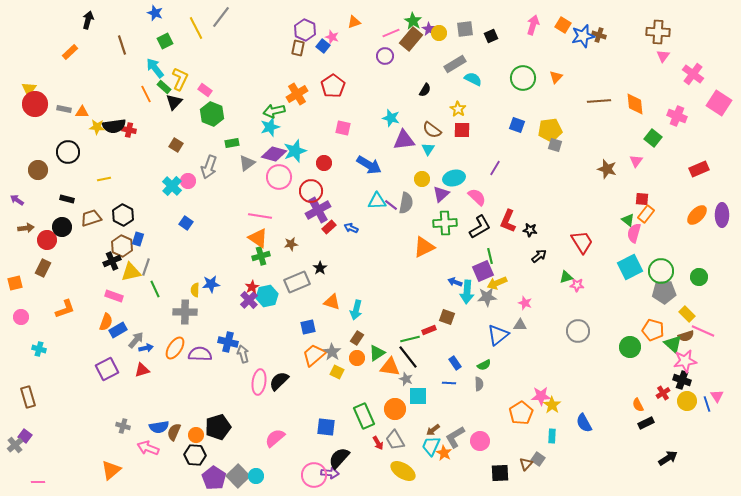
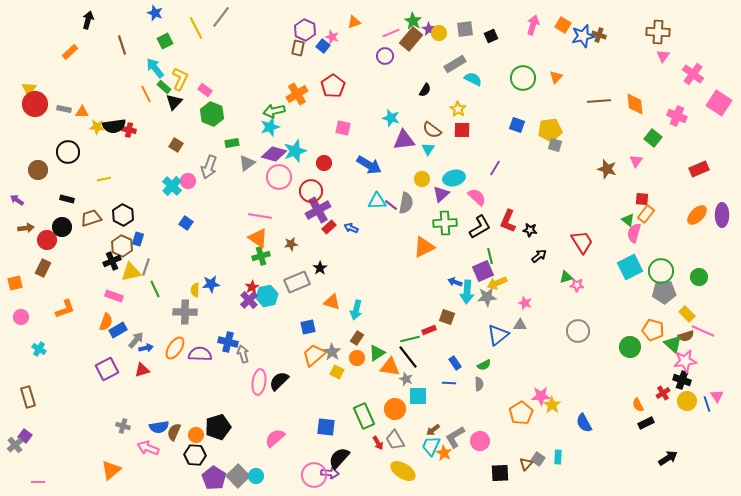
cyan cross at (39, 349): rotated 16 degrees clockwise
cyan rectangle at (552, 436): moved 6 px right, 21 px down
